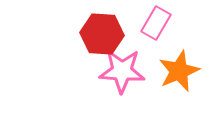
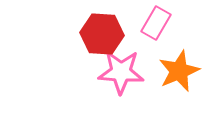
pink star: moved 1 px left, 1 px down
